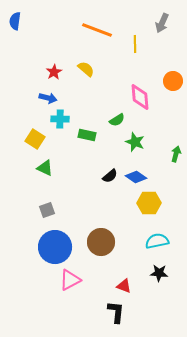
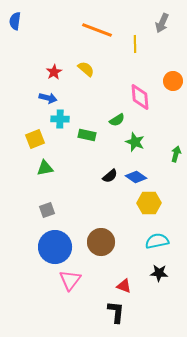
yellow square: rotated 36 degrees clockwise
green triangle: rotated 36 degrees counterclockwise
pink triangle: rotated 25 degrees counterclockwise
